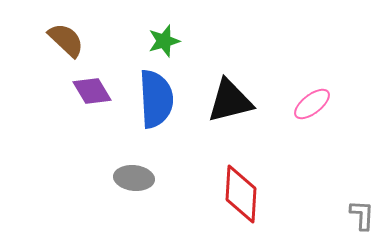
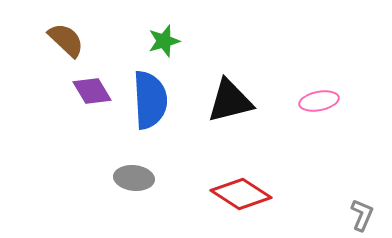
blue semicircle: moved 6 px left, 1 px down
pink ellipse: moved 7 px right, 3 px up; rotated 27 degrees clockwise
red diamond: rotated 60 degrees counterclockwise
gray L-shape: rotated 20 degrees clockwise
